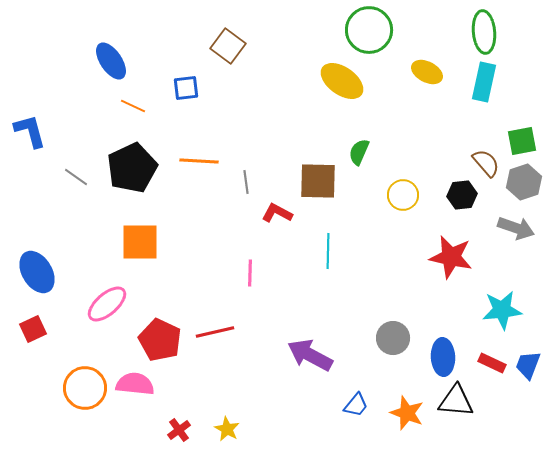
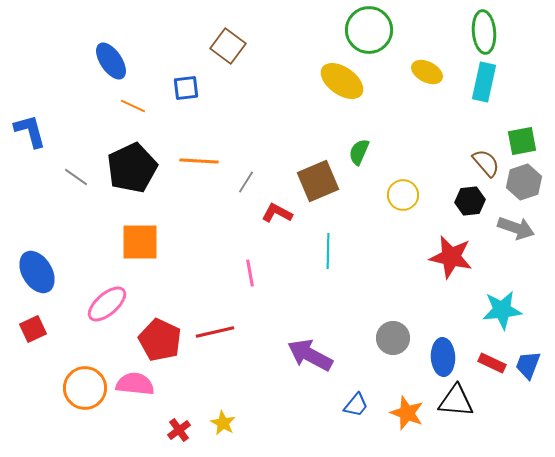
brown square at (318, 181): rotated 24 degrees counterclockwise
gray line at (246, 182): rotated 40 degrees clockwise
black hexagon at (462, 195): moved 8 px right, 6 px down
pink line at (250, 273): rotated 12 degrees counterclockwise
yellow star at (227, 429): moved 4 px left, 6 px up
